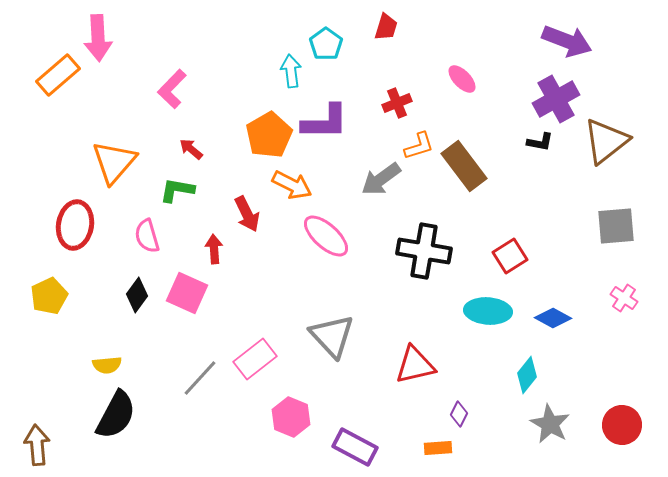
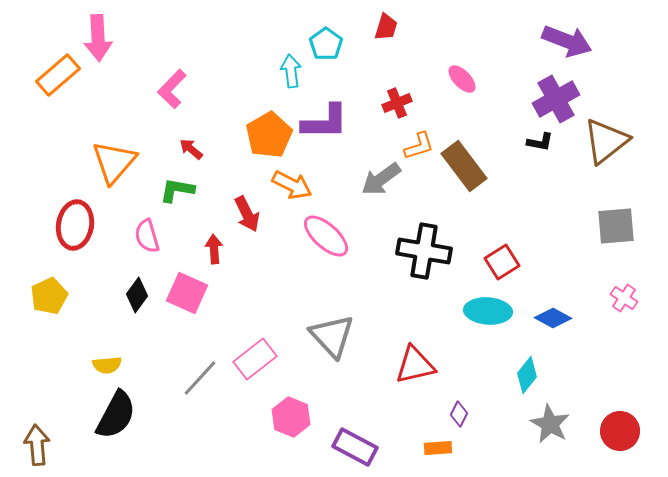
red square at (510, 256): moved 8 px left, 6 px down
red circle at (622, 425): moved 2 px left, 6 px down
